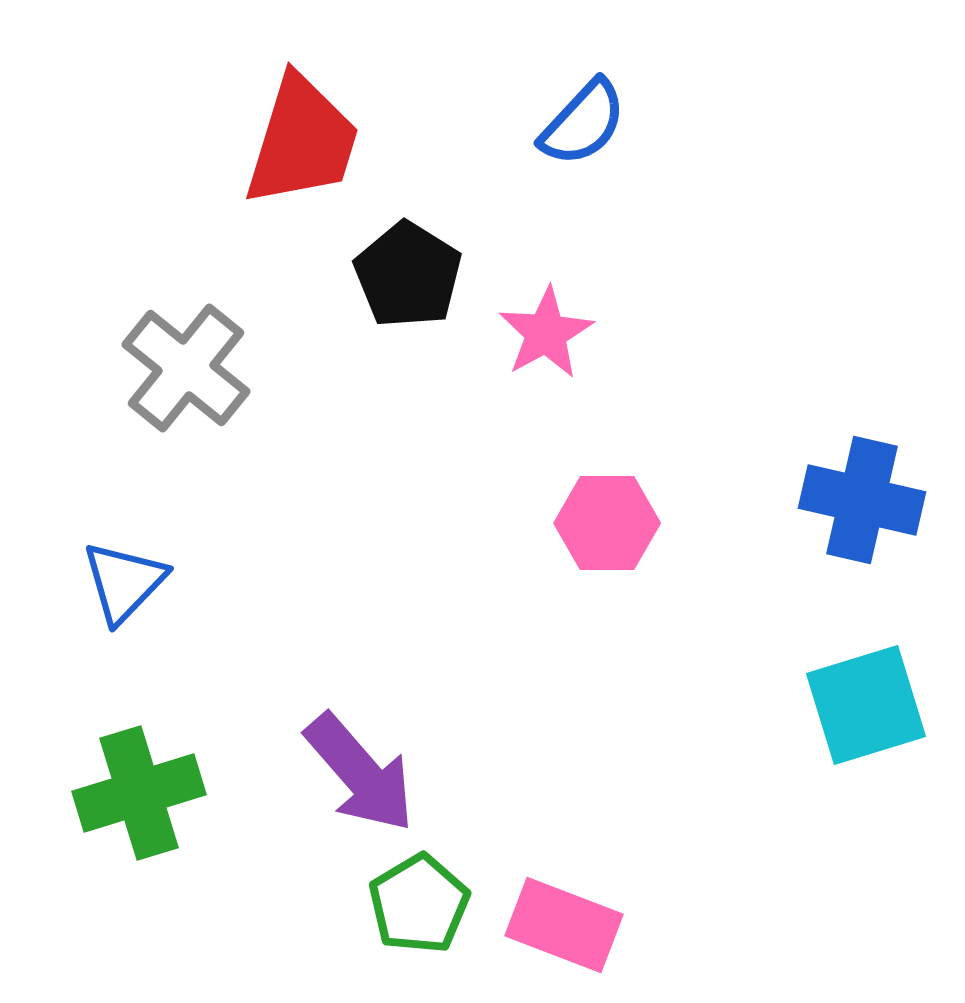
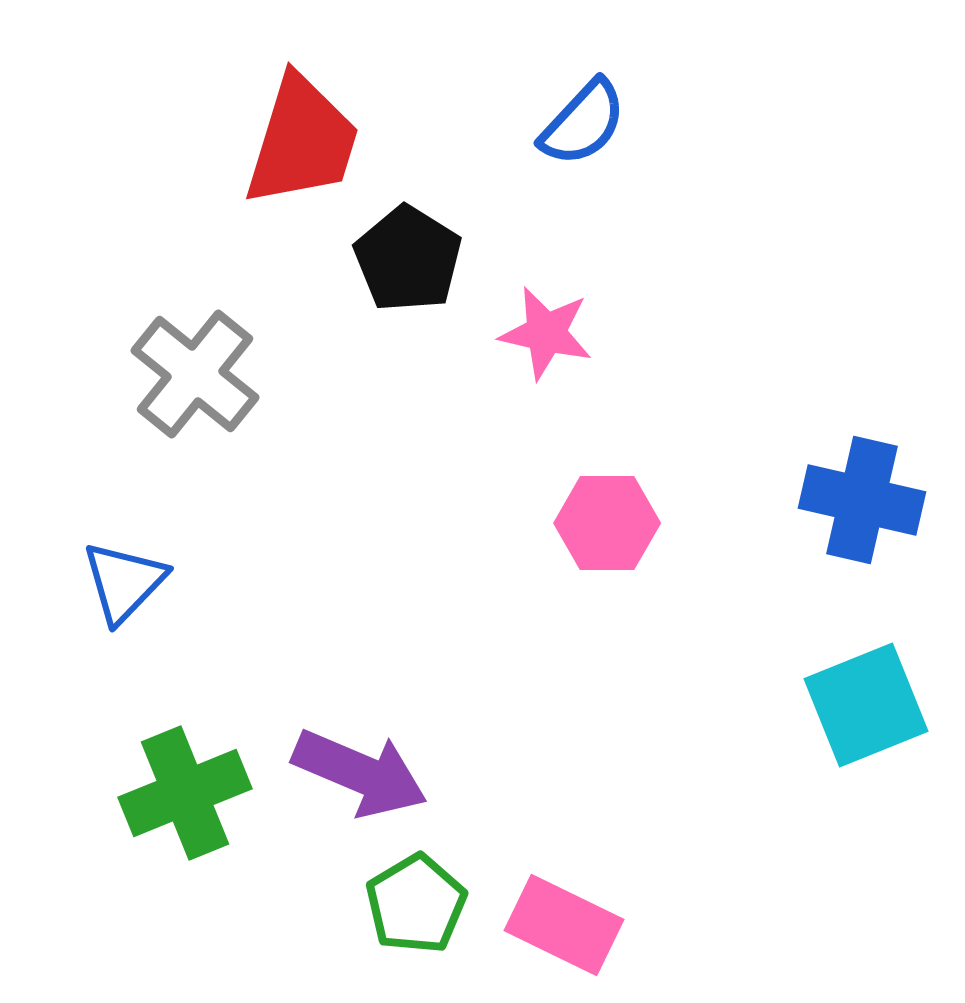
black pentagon: moved 16 px up
pink star: rotated 30 degrees counterclockwise
gray cross: moved 9 px right, 6 px down
cyan square: rotated 5 degrees counterclockwise
purple arrow: rotated 26 degrees counterclockwise
green cross: moved 46 px right; rotated 5 degrees counterclockwise
green pentagon: moved 3 px left
pink rectangle: rotated 5 degrees clockwise
